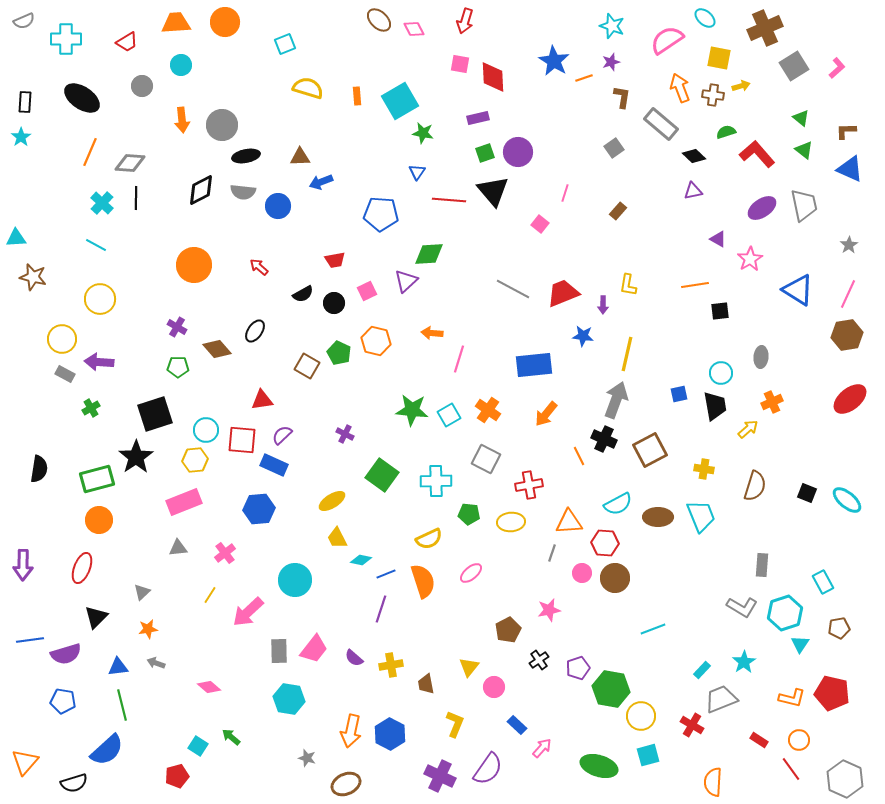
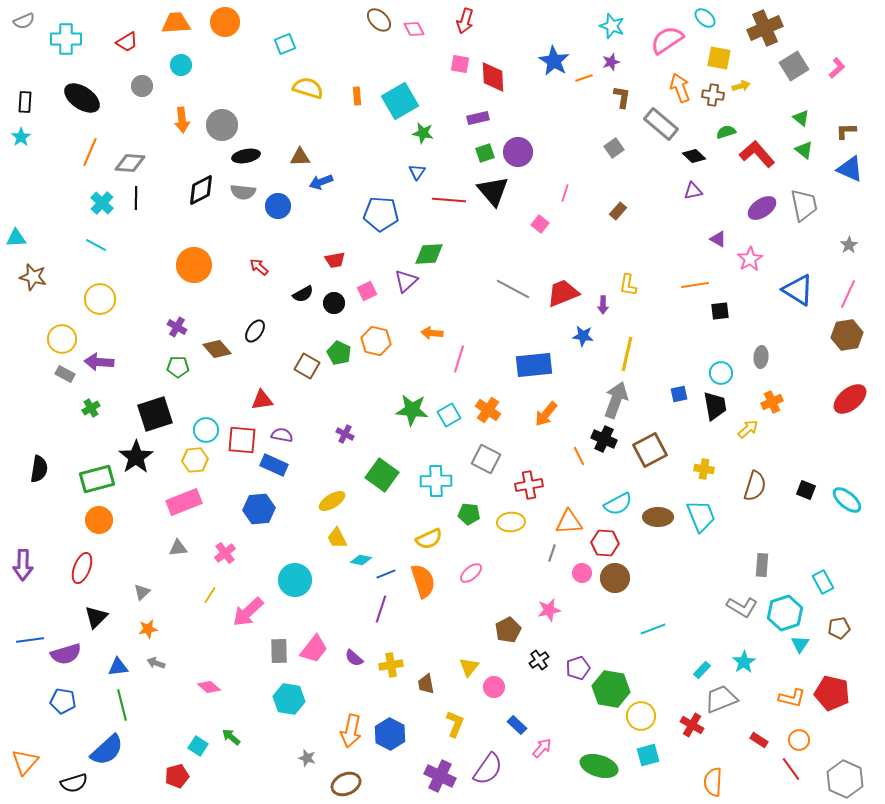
purple semicircle at (282, 435): rotated 55 degrees clockwise
black square at (807, 493): moved 1 px left, 3 px up
